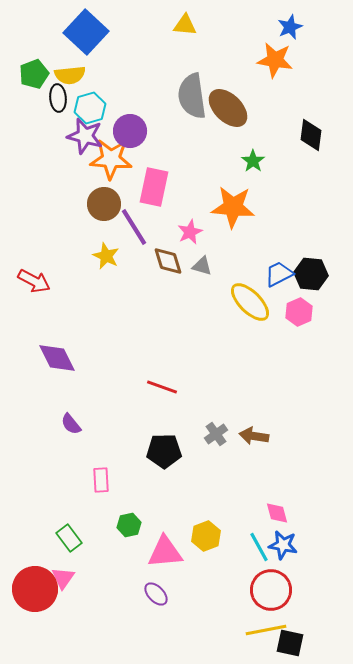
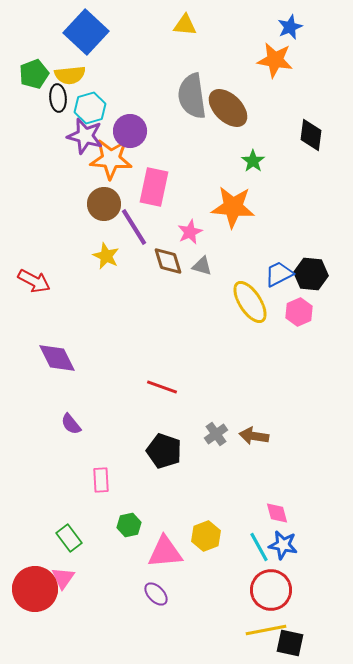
yellow ellipse at (250, 302): rotated 12 degrees clockwise
black pentagon at (164, 451): rotated 20 degrees clockwise
